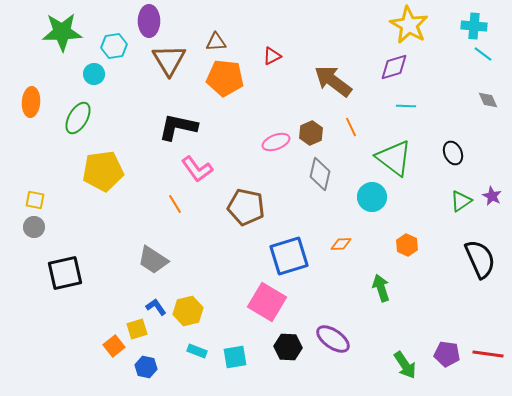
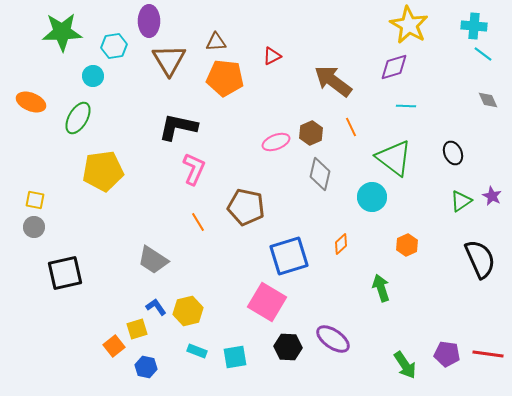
cyan circle at (94, 74): moved 1 px left, 2 px down
orange ellipse at (31, 102): rotated 72 degrees counterclockwise
pink L-shape at (197, 169): moved 3 px left; rotated 120 degrees counterclockwise
orange line at (175, 204): moved 23 px right, 18 px down
orange diamond at (341, 244): rotated 40 degrees counterclockwise
orange hexagon at (407, 245): rotated 10 degrees clockwise
